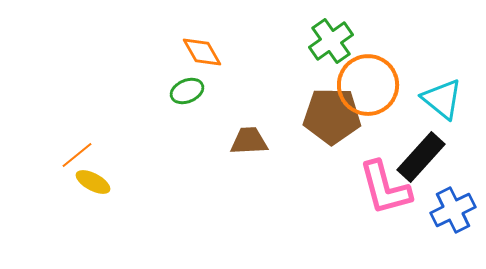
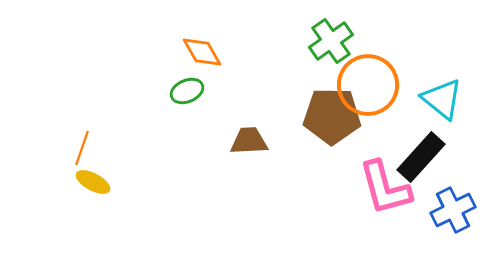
orange line: moved 5 px right, 7 px up; rotated 32 degrees counterclockwise
